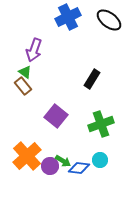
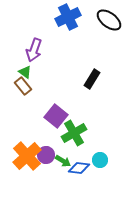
green cross: moved 27 px left, 9 px down; rotated 10 degrees counterclockwise
purple circle: moved 4 px left, 11 px up
